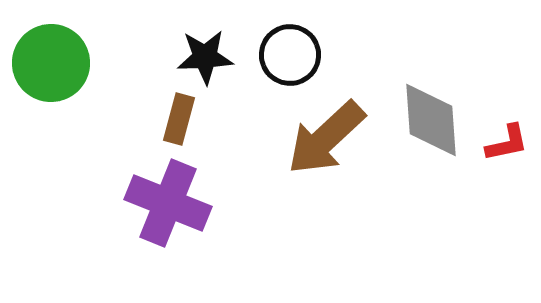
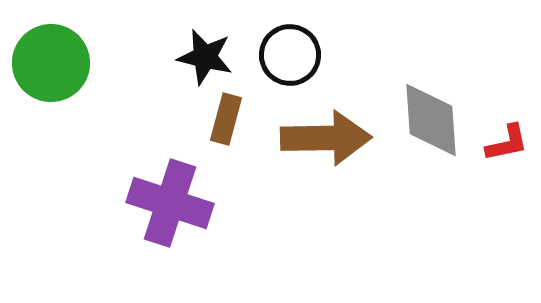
black star: rotated 16 degrees clockwise
brown rectangle: moved 47 px right
brown arrow: rotated 138 degrees counterclockwise
purple cross: moved 2 px right; rotated 4 degrees counterclockwise
